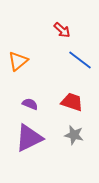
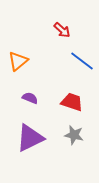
blue line: moved 2 px right, 1 px down
purple semicircle: moved 6 px up
purple triangle: moved 1 px right
